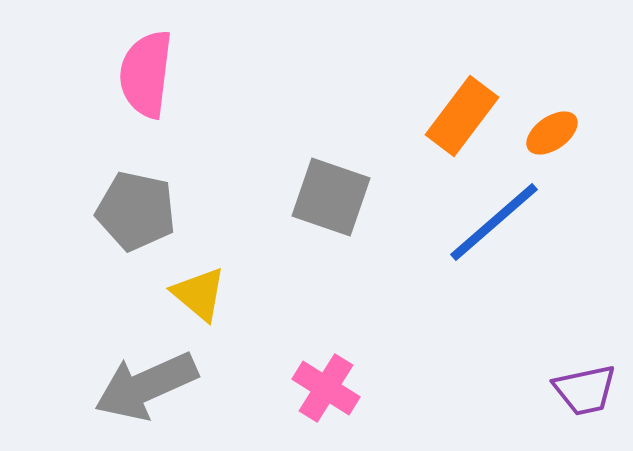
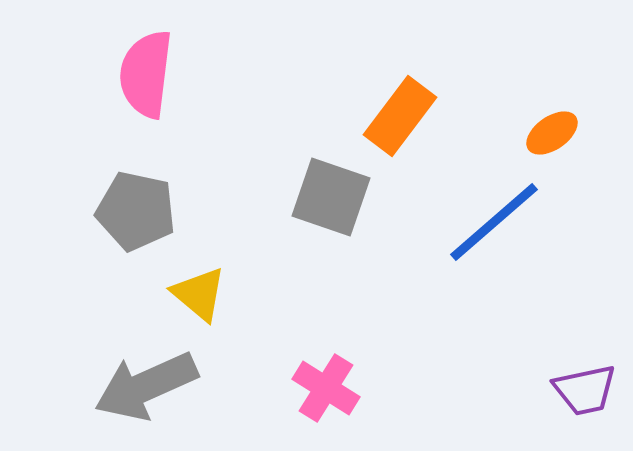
orange rectangle: moved 62 px left
